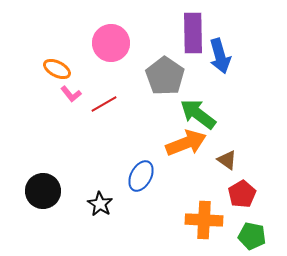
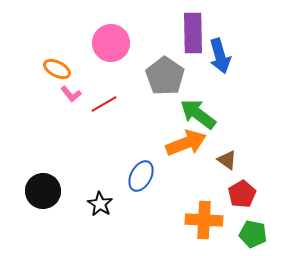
green pentagon: moved 1 px right, 2 px up
